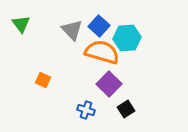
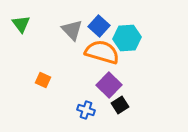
purple square: moved 1 px down
black square: moved 6 px left, 4 px up
